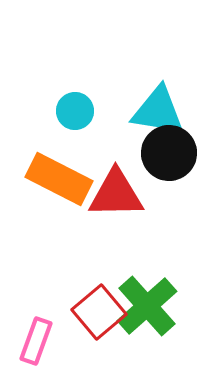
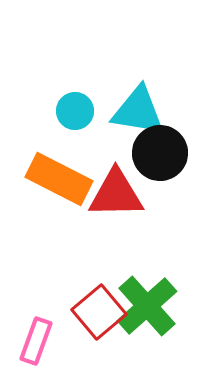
cyan triangle: moved 20 px left
black circle: moved 9 px left
